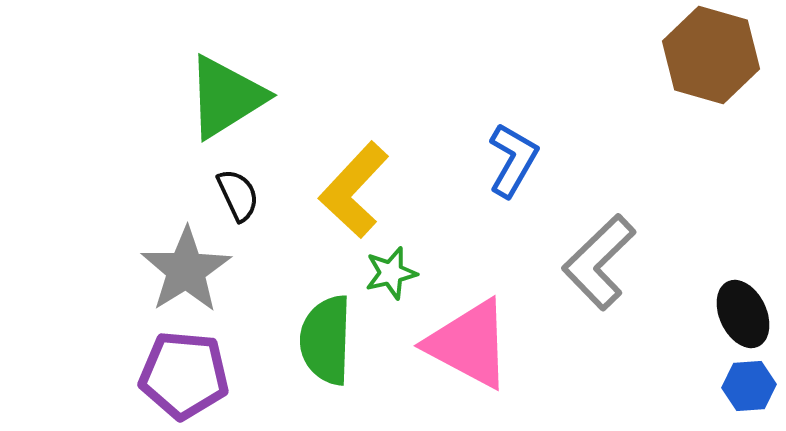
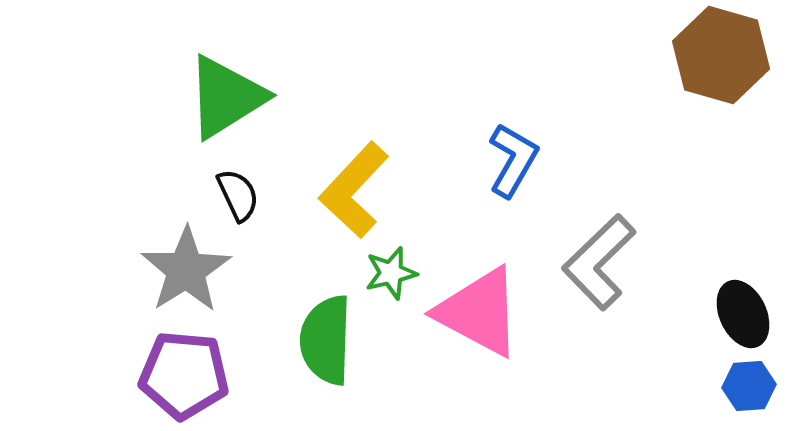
brown hexagon: moved 10 px right
pink triangle: moved 10 px right, 32 px up
